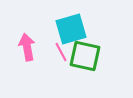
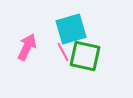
pink arrow: rotated 36 degrees clockwise
pink line: moved 2 px right
